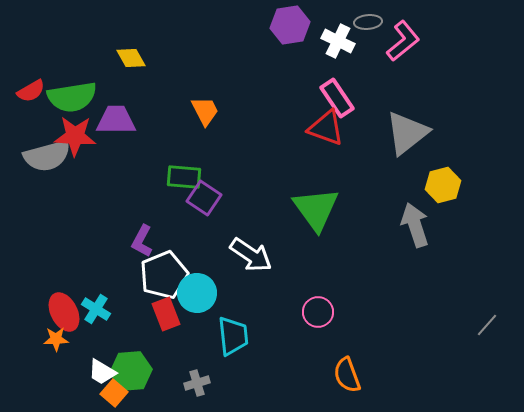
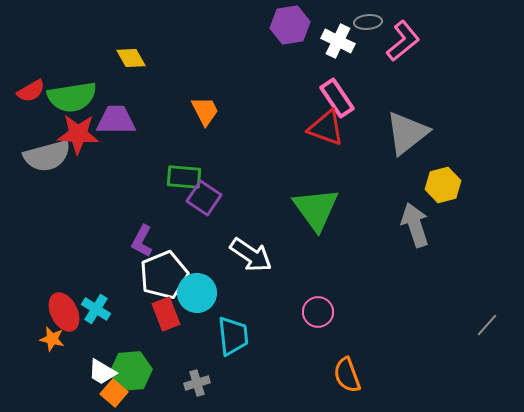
red star: moved 3 px right, 2 px up
orange star: moved 4 px left; rotated 15 degrees clockwise
